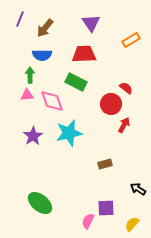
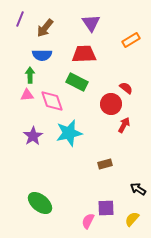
green rectangle: moved 1 px right
yellow semicircle: moved 5 px up
